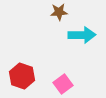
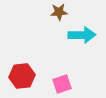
red hexagon: rotated 25 degrees counterclockwise
pink square: moved 1 px left; rotated 18 degrees clockwise
